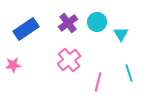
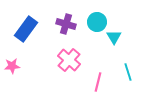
purple cross: moved 2 px left, 1 px down; rotated 36 degrees counterclockwise
blue rectangle: rotated 20 degrees counterclockwise
cyan triangle: moved 7 px left, 3 px down
pink cross: rotated 10 degrees counterclockwise
pink star: moved 1 px left, 1 px down
cyan line: moved 1 px left, 1 px up
